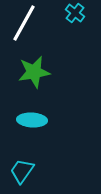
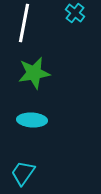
white line: rotated 18 degrees counterclockwise
green star: moved 1 px down
cyan trapezoid: moved 1 px right, 2 px down
